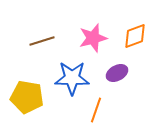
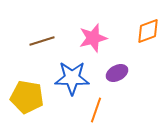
orange diamond: moved 13 px right, 5 px up
